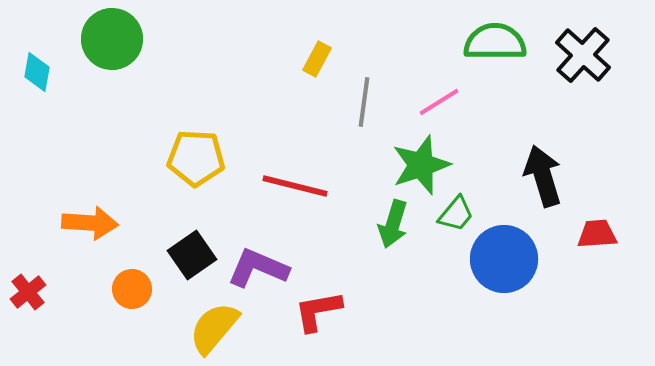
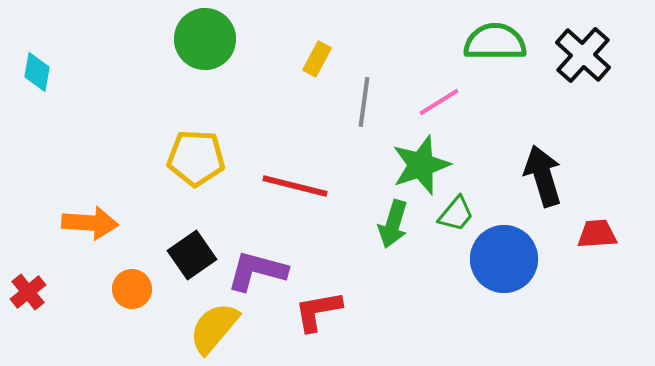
green circle: moved 93 px right
purple L-shape: moved 1 px left, 3 px down; rotated 8 degrees counterclockwise
